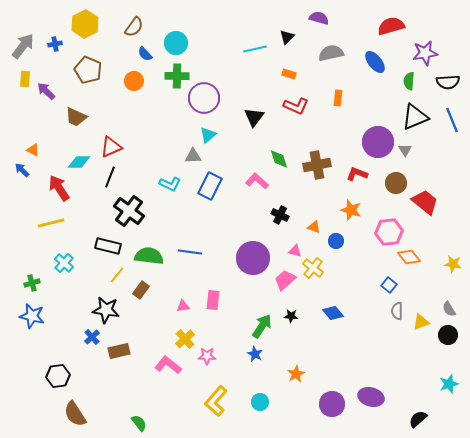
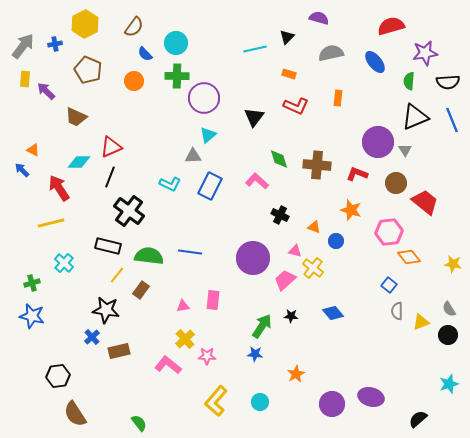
brown cross at (317, 165): rotated 16 degrees clockwise
blue star at (255, 354): rotated 21 degrees counterclockwise
